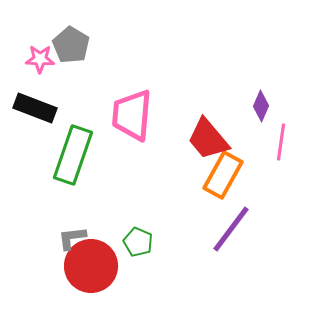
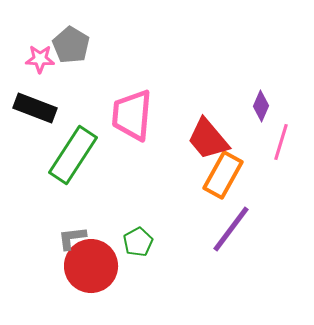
pink line: rotated 9 degrees clockwise
green rectangle: rotated 14 degrees clockwise
green pentagon: rotated 20 degrees clockwise
